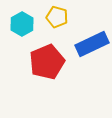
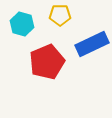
yellow pentagon: moved 3 px right, 2 px up; rotated 15 degrees counterclockwise
cyan hexagon: rotated 15 degrees counterclockwise
